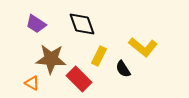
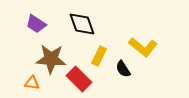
orange triangle: rotated 21 degrees counterclockwise
